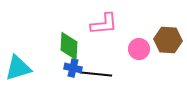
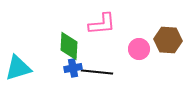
pink L-shape: moved 2 px left
blue cross: rotated 24 degrees counterclockwise
black line: moved 1 px right, 2 px up
